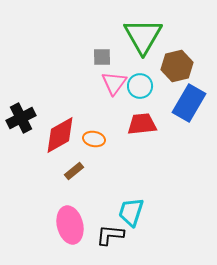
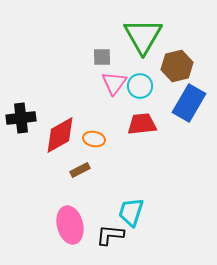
black cross: rotated 20 degrees clockwise
brown rectangle: moved 6 px right, 1 px up; rotated 12 degrees clockwise
